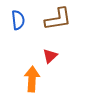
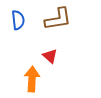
red triangle: rotated 35 degrees counterclockwise
